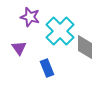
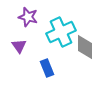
purple star: moved 2 px left
cyan cross: moved 1 px right, 1 px down; rotated 20 degrees clockwise
purple triangle: moved 2 px up
